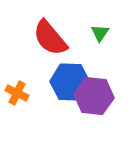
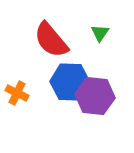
red semicircle: moved 1 px right, 2 px down
purple hexagon: moved 1 px right
